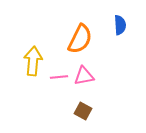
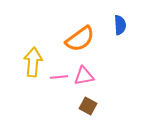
orange semicircle: rotated 28 degrees clockwise
yellow arrow: moved 1 px down
brown square: moved 5 px right, 5 px up
